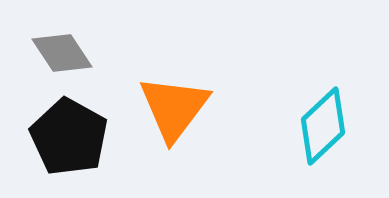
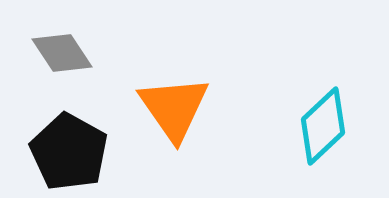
orange triangle: rotated 12 degrees counterclockwise
black pentagon: moved 15 px down
